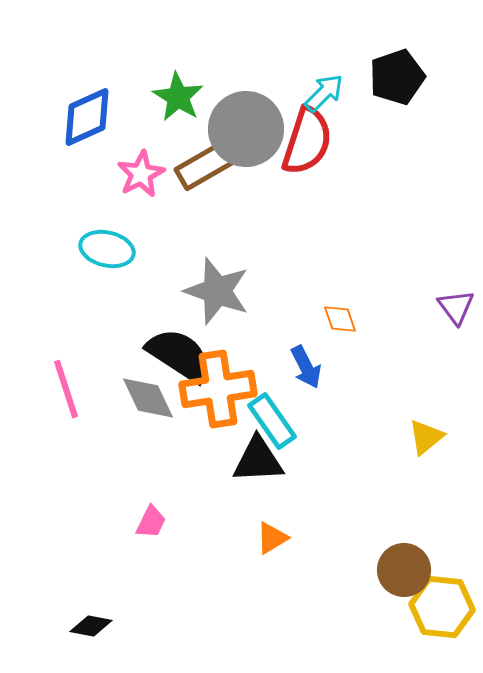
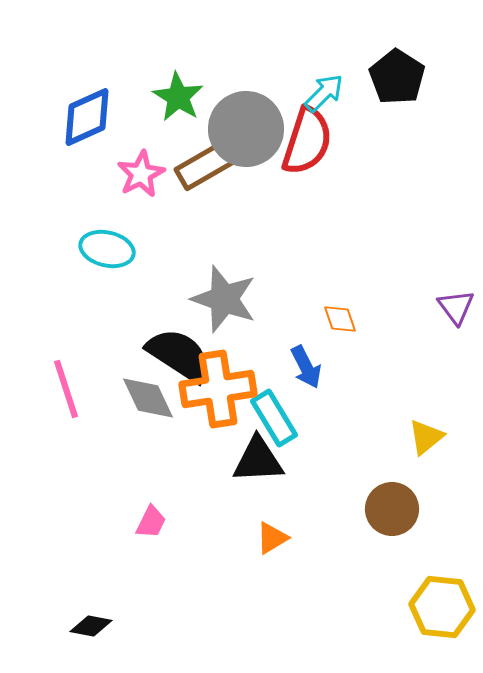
black pentagon: rotated 20 degrees counterclockwise
gray star: moved 7 px right, 8 px down
cyan rectangle: moved 2 px right, 3 px up; rotated 4 degrees clockwise
brown circle: moved 12 px left, 61 px up
